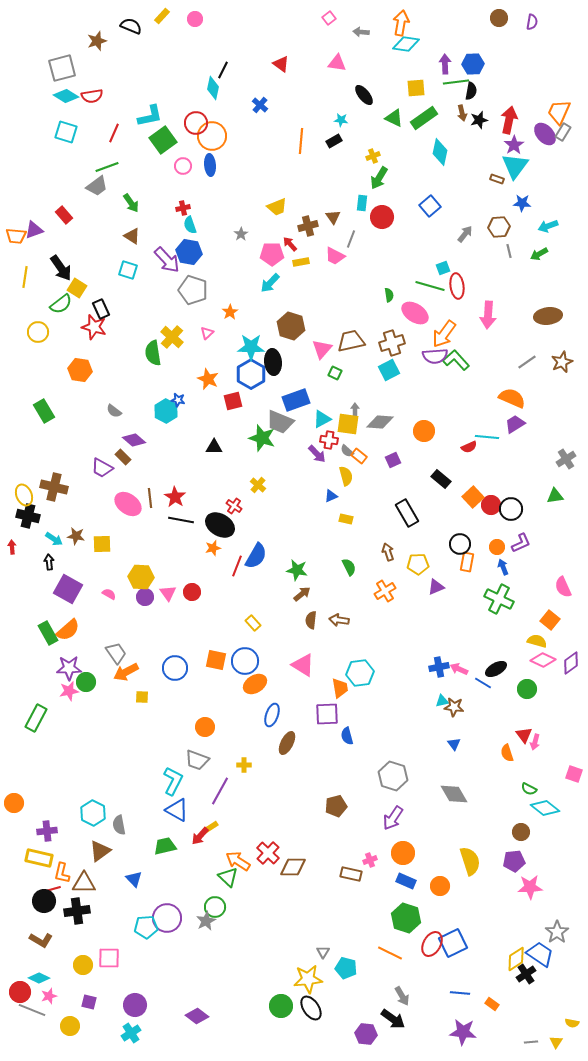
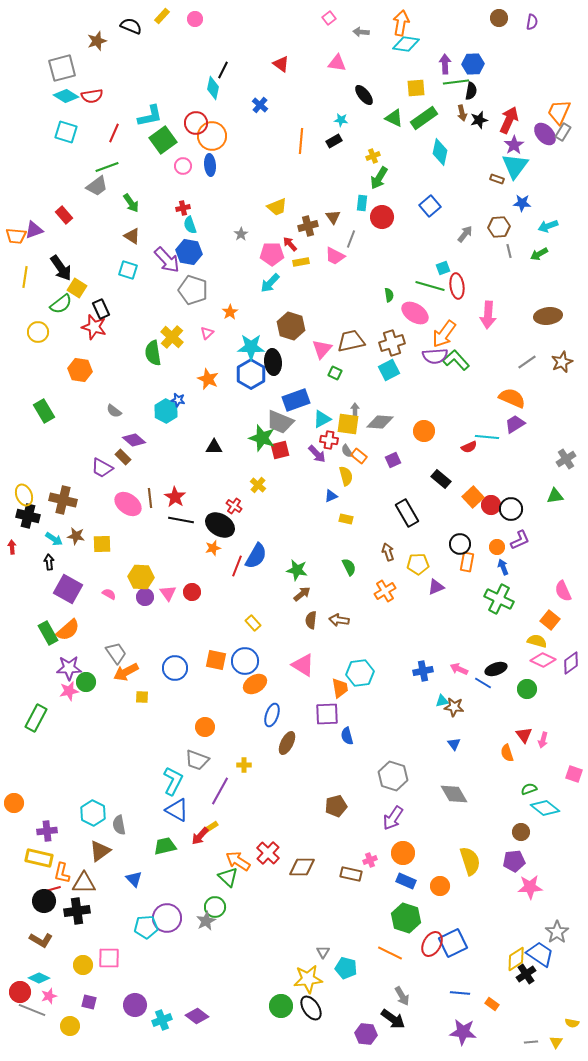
red arrow at (509, 120): rotated 12 degrees clockwise
red square at (233, 401): moved 47 px right, 49 px down
gray semicircle at (347, 451): rotated 16 degrees clockwise
brown cross at (54, 487): moved 9 px right, 13 px down
purple L-shape at (521, 543): moved 1 px left, 3 px up
pink semicircle at (563, 587): moved 4 px down
blue cross at (439, 667): moved 16 px left, 4 px down
black ellipse at (496, 669): rotated 10 degrees clockwise
pink arrow at (535, 742): moved 8 px right, 2 px up
green semicircle at (529, 789): rotated 133 degrees clockwise
brown diamond at (293, 867): moved 9 px right
cyan cross at (131, 1033): moved 31 px right, 13 px up; rotated 12 degrees clockwise
